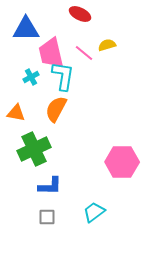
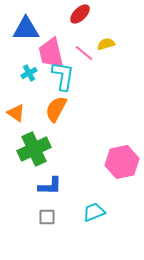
red ellipse: rotated 70 degrees counterclockwise
yellow semicircle: moved 1 px left, 1 px up
cyan cross: moved 2 px left, 4 px up
orange triangle: rotated 24 degrees clockwise
pink hexagon: rotated 12 degrees counterclockwise
cyan trapezoid: rotated 15 degrees clockwise
